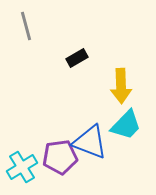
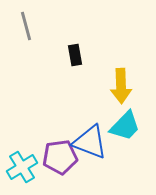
black rectangle: moved 2 px left, 3 px up; rotated 70 degrees counterclockwise
cyan trapezoid: moved 1 px left, 1 px down
